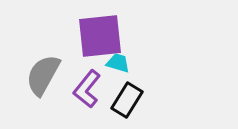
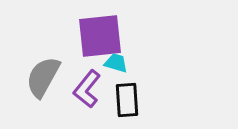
cyan trapezoid: moved 2 px left
gray semicircle: moved 2 px down
black rectangle: rotated 36 degrees counterclockwise
